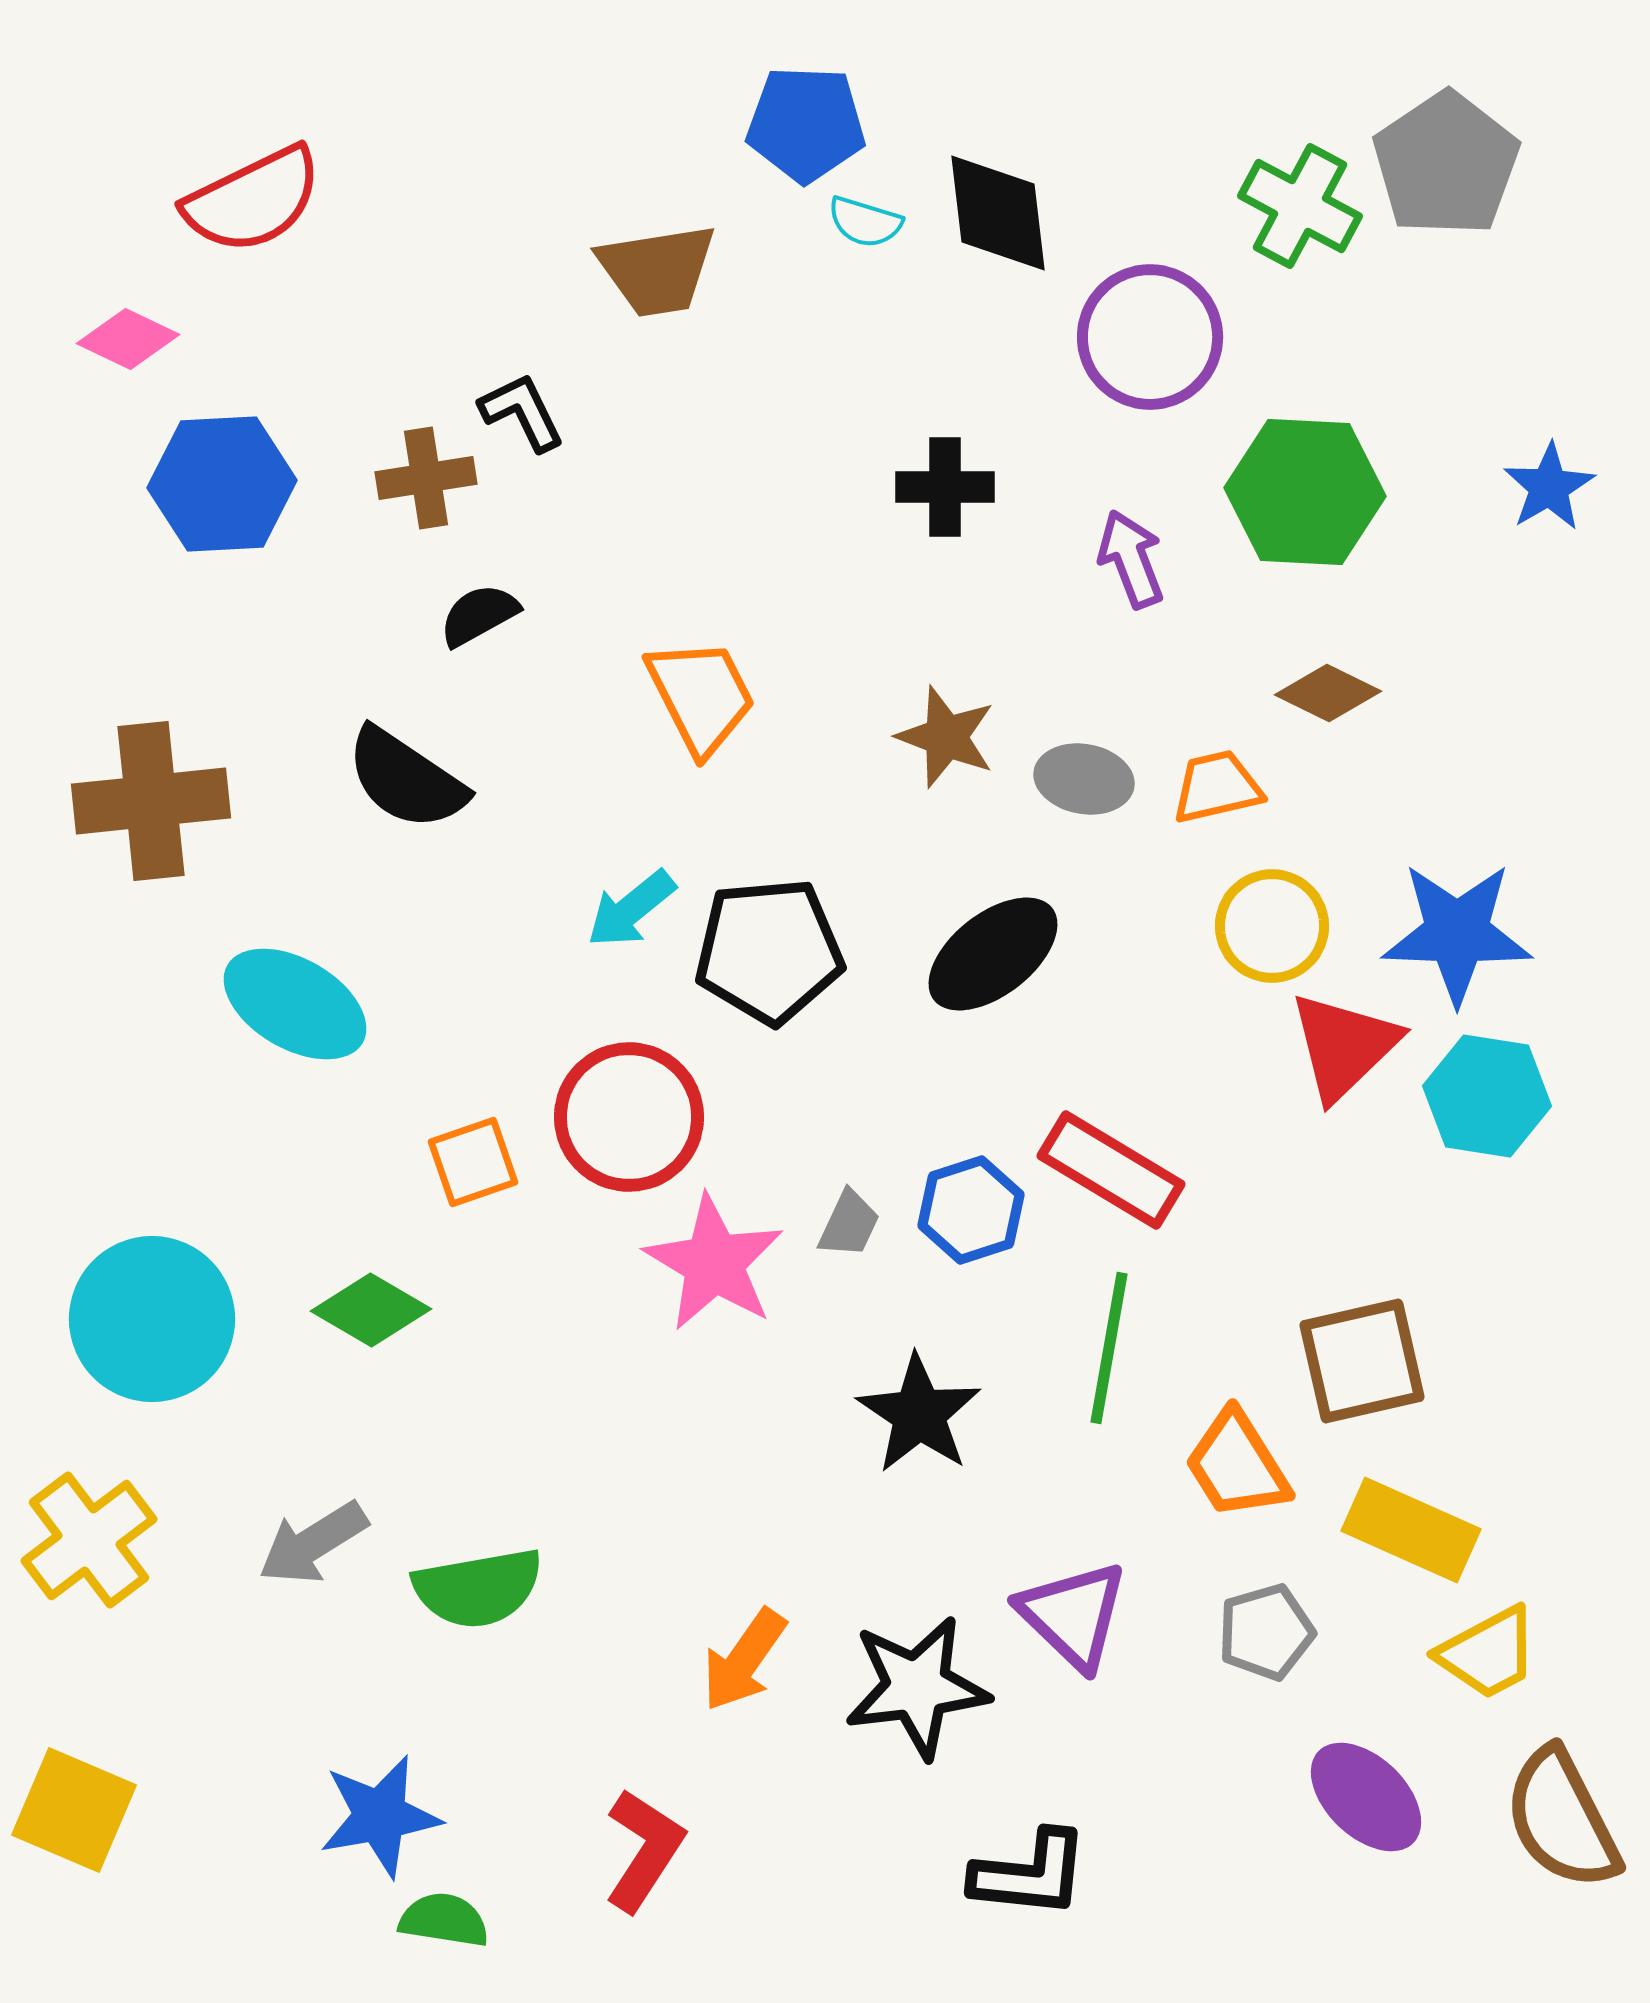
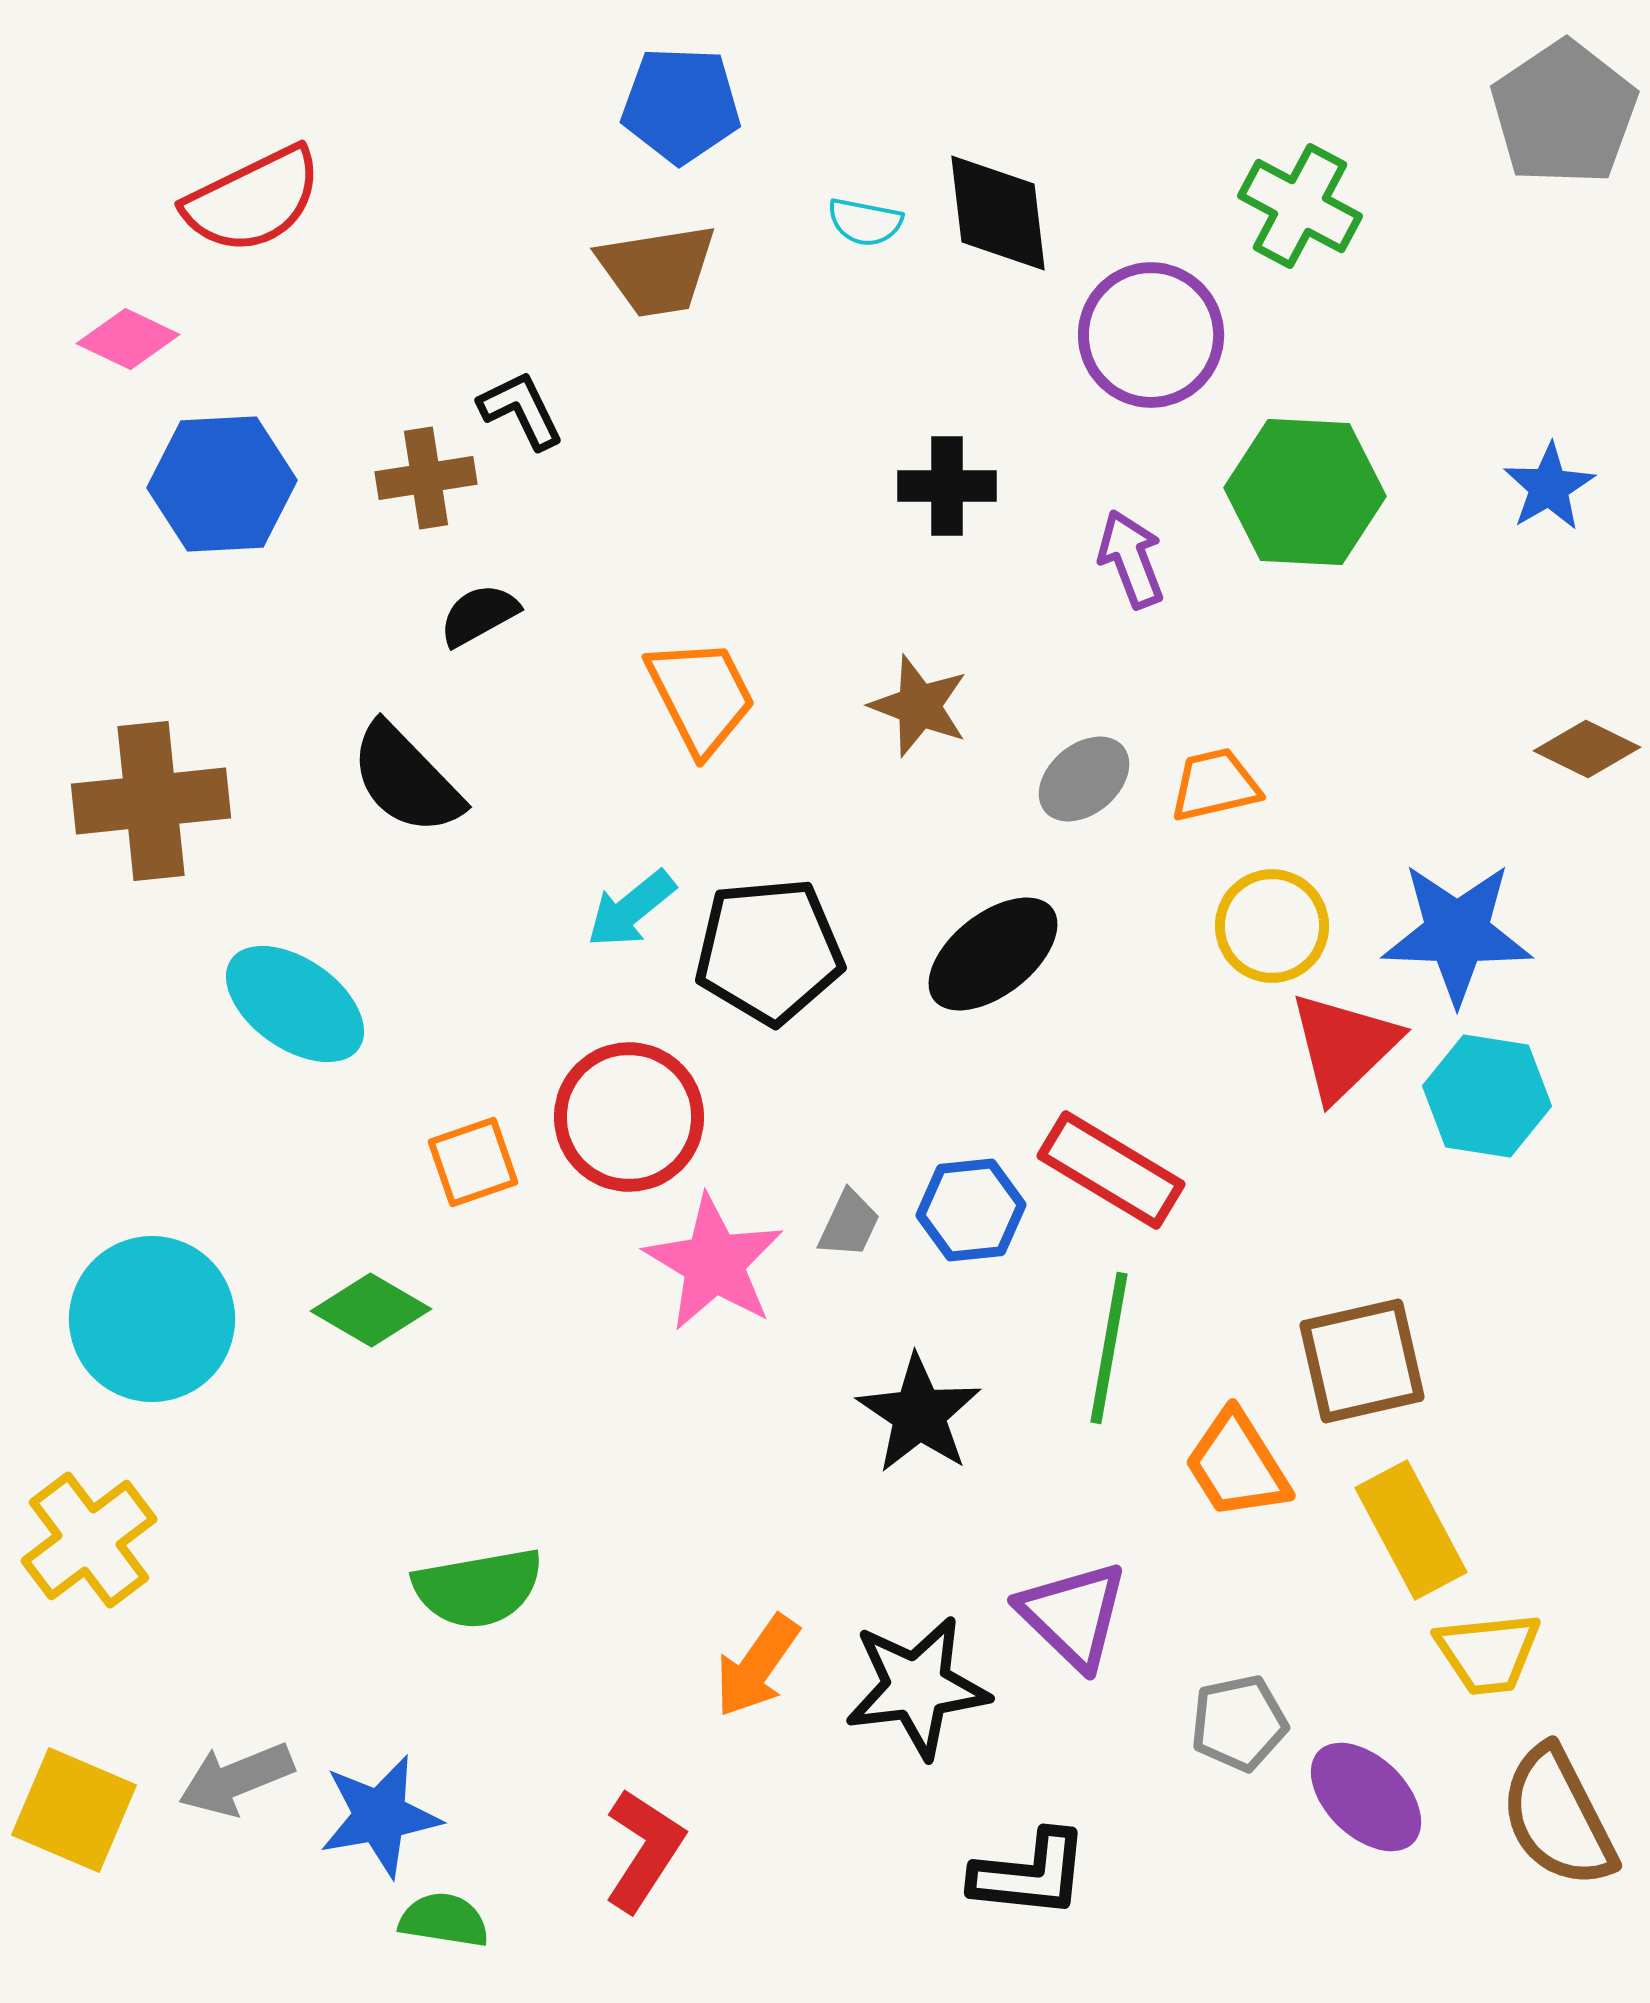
blue pentagon at (806, 124): moved 125 px left, 19 px up
gray pentagon at (1446, 164): moved 118 px right, 51 px up
cyan semicircle at (865, 222): rotated 6 degrees counterclockwise
purple circle at (1150, 337): moved 1 px right, 2 px up
black L-shape at (522, 412): moved 1 px left, 2 px up
black cross at (945, 487): moved 2 px right, 1 px up
brown diamond at (1328, 693): moved 259 px right, 56 px down
brown star at (946, 737): moved 27 px left, 31 px up
black semicircle at (406, 779): rotated 12 degrees clockwise
gray ellipse at (1084, 779): rotated 50 degrees counterclockwise
orange trapezoid at (1217, 787): moved 2 px left, 2 px up
cyan ellipse at (295, 1004): rotated 5 degrees clockwise
blue hexagon at (971, 1210): rotated 12 degrees clockwise
yellow rectangle at (1411, 1530): rotated 38 degrees clockwise
gray arrow at (313, 1543): moved 77 px left, 236 px down; rotated 10 degrees clockwise
gray pentagon at (1266, 1632): moved 27 px left, 91 px down; rotated 4 degrees clockwise
yellow trapezoid at (1488, 1653): rotated 22 degrees clockwise
orange arrow at (744, 1660): moved 13 px right, 6 px down
brown semicircle at (1562, 1819): moved 4 px left, 2 px up
